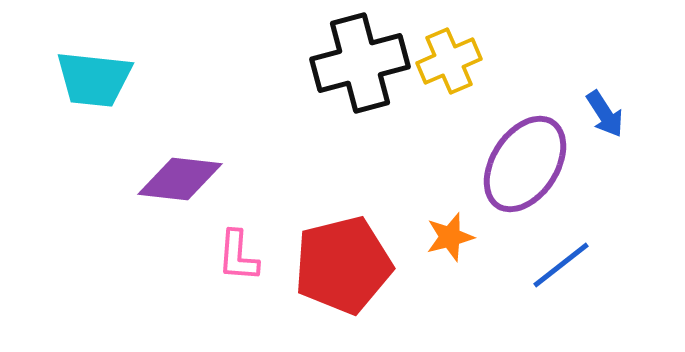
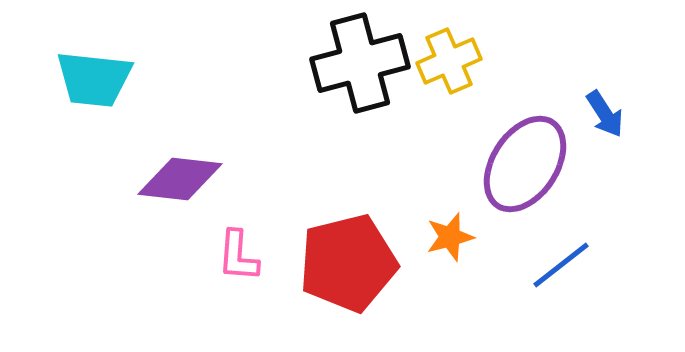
red pentagon: moved 5 px right, 2 px up
